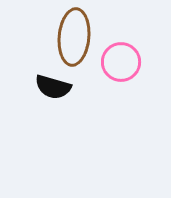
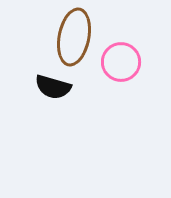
brown ellipse: rotated 6 degrees clockwise
